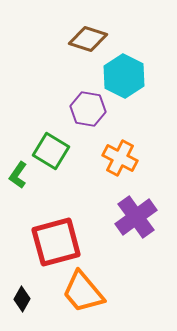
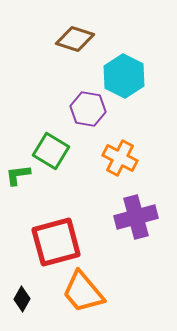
brown diamond: moved 13 px left
green L-shape: rotated 48 degrees clockwise
purple cross: rotated 21 degrees clockwise
